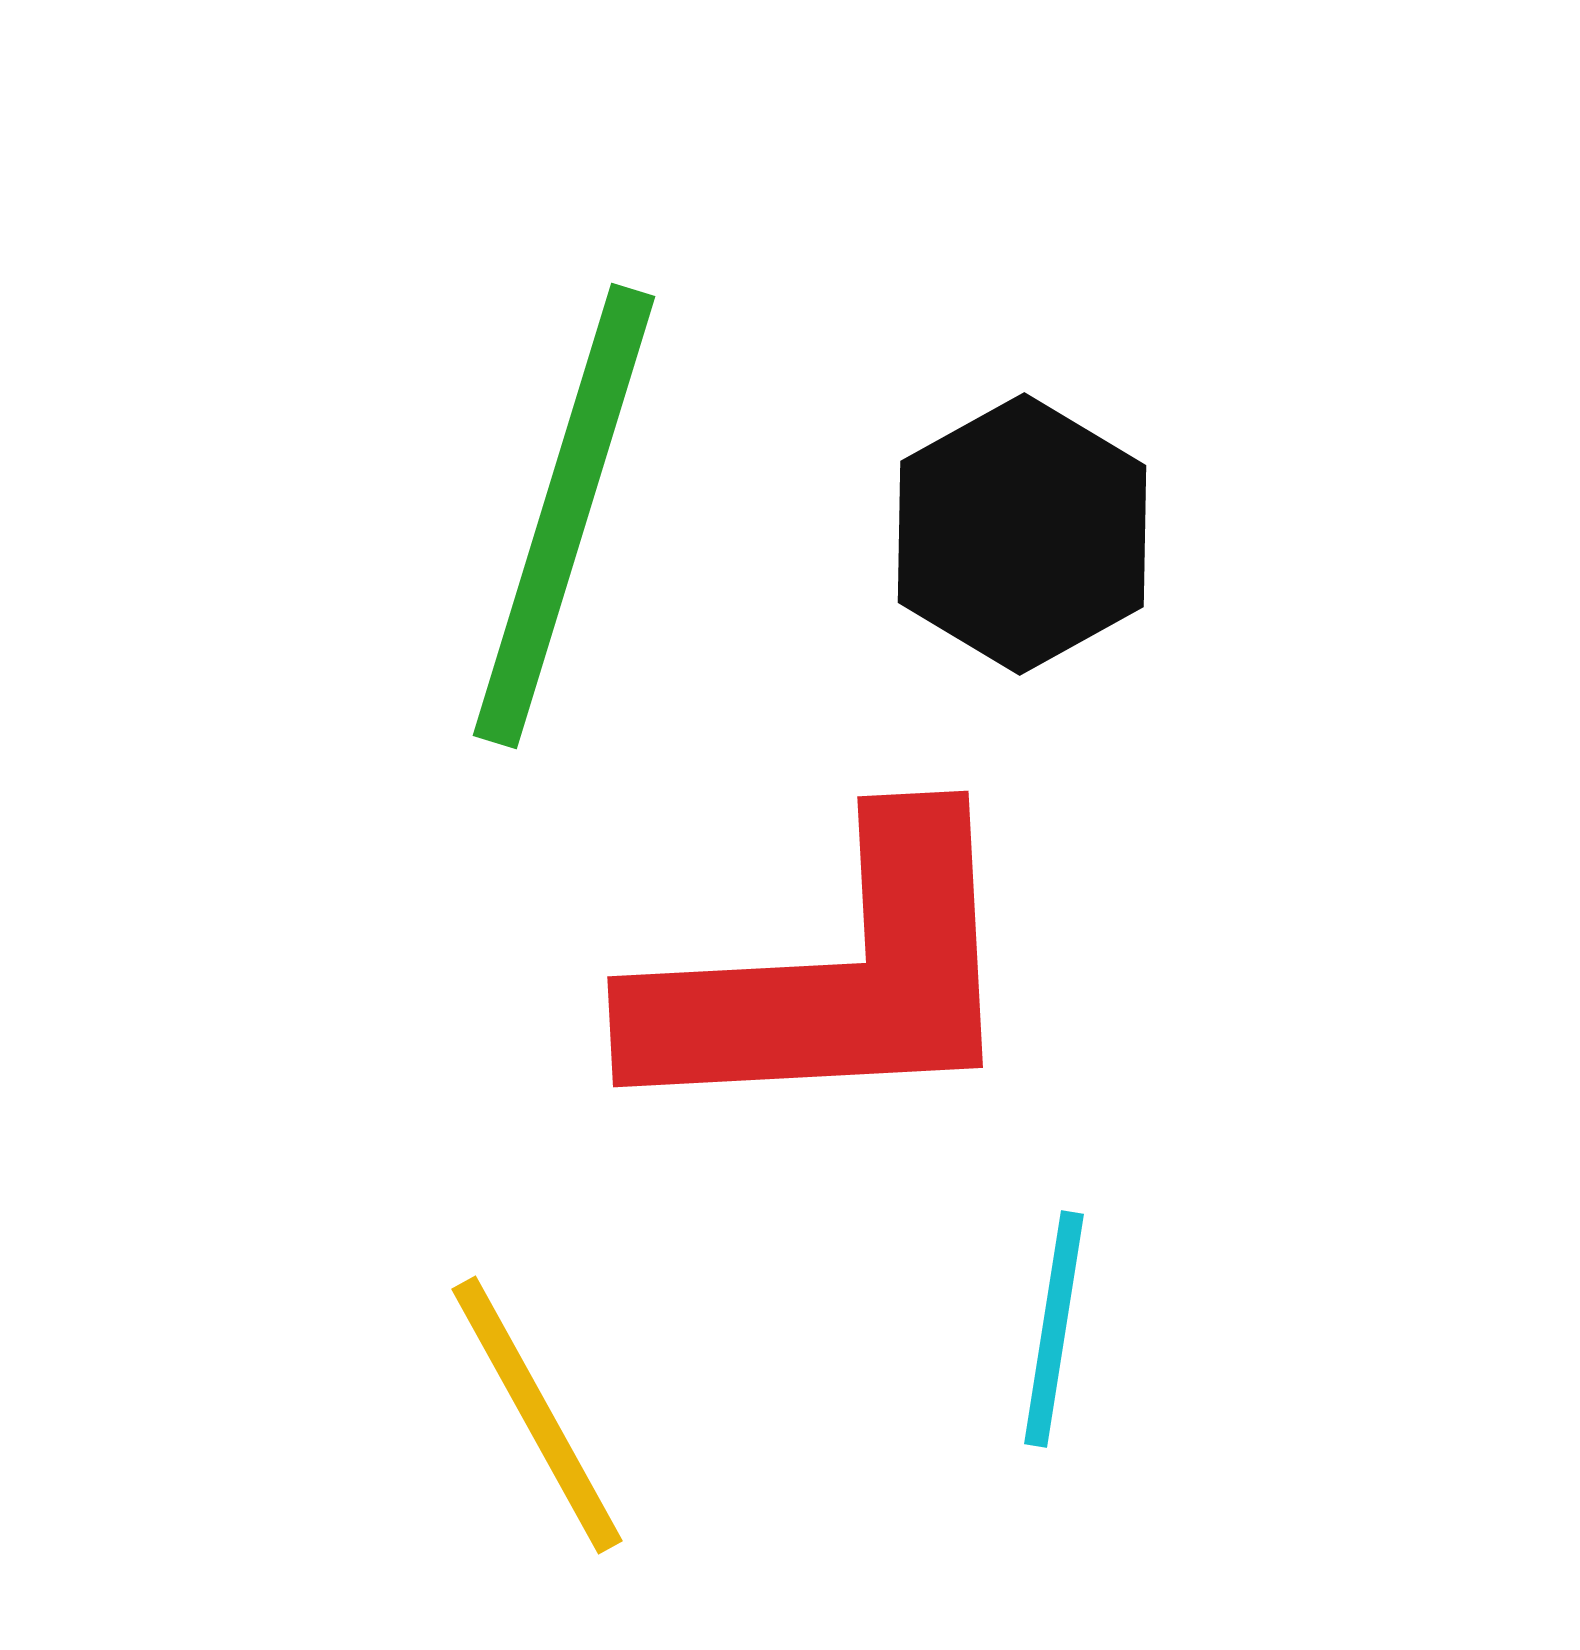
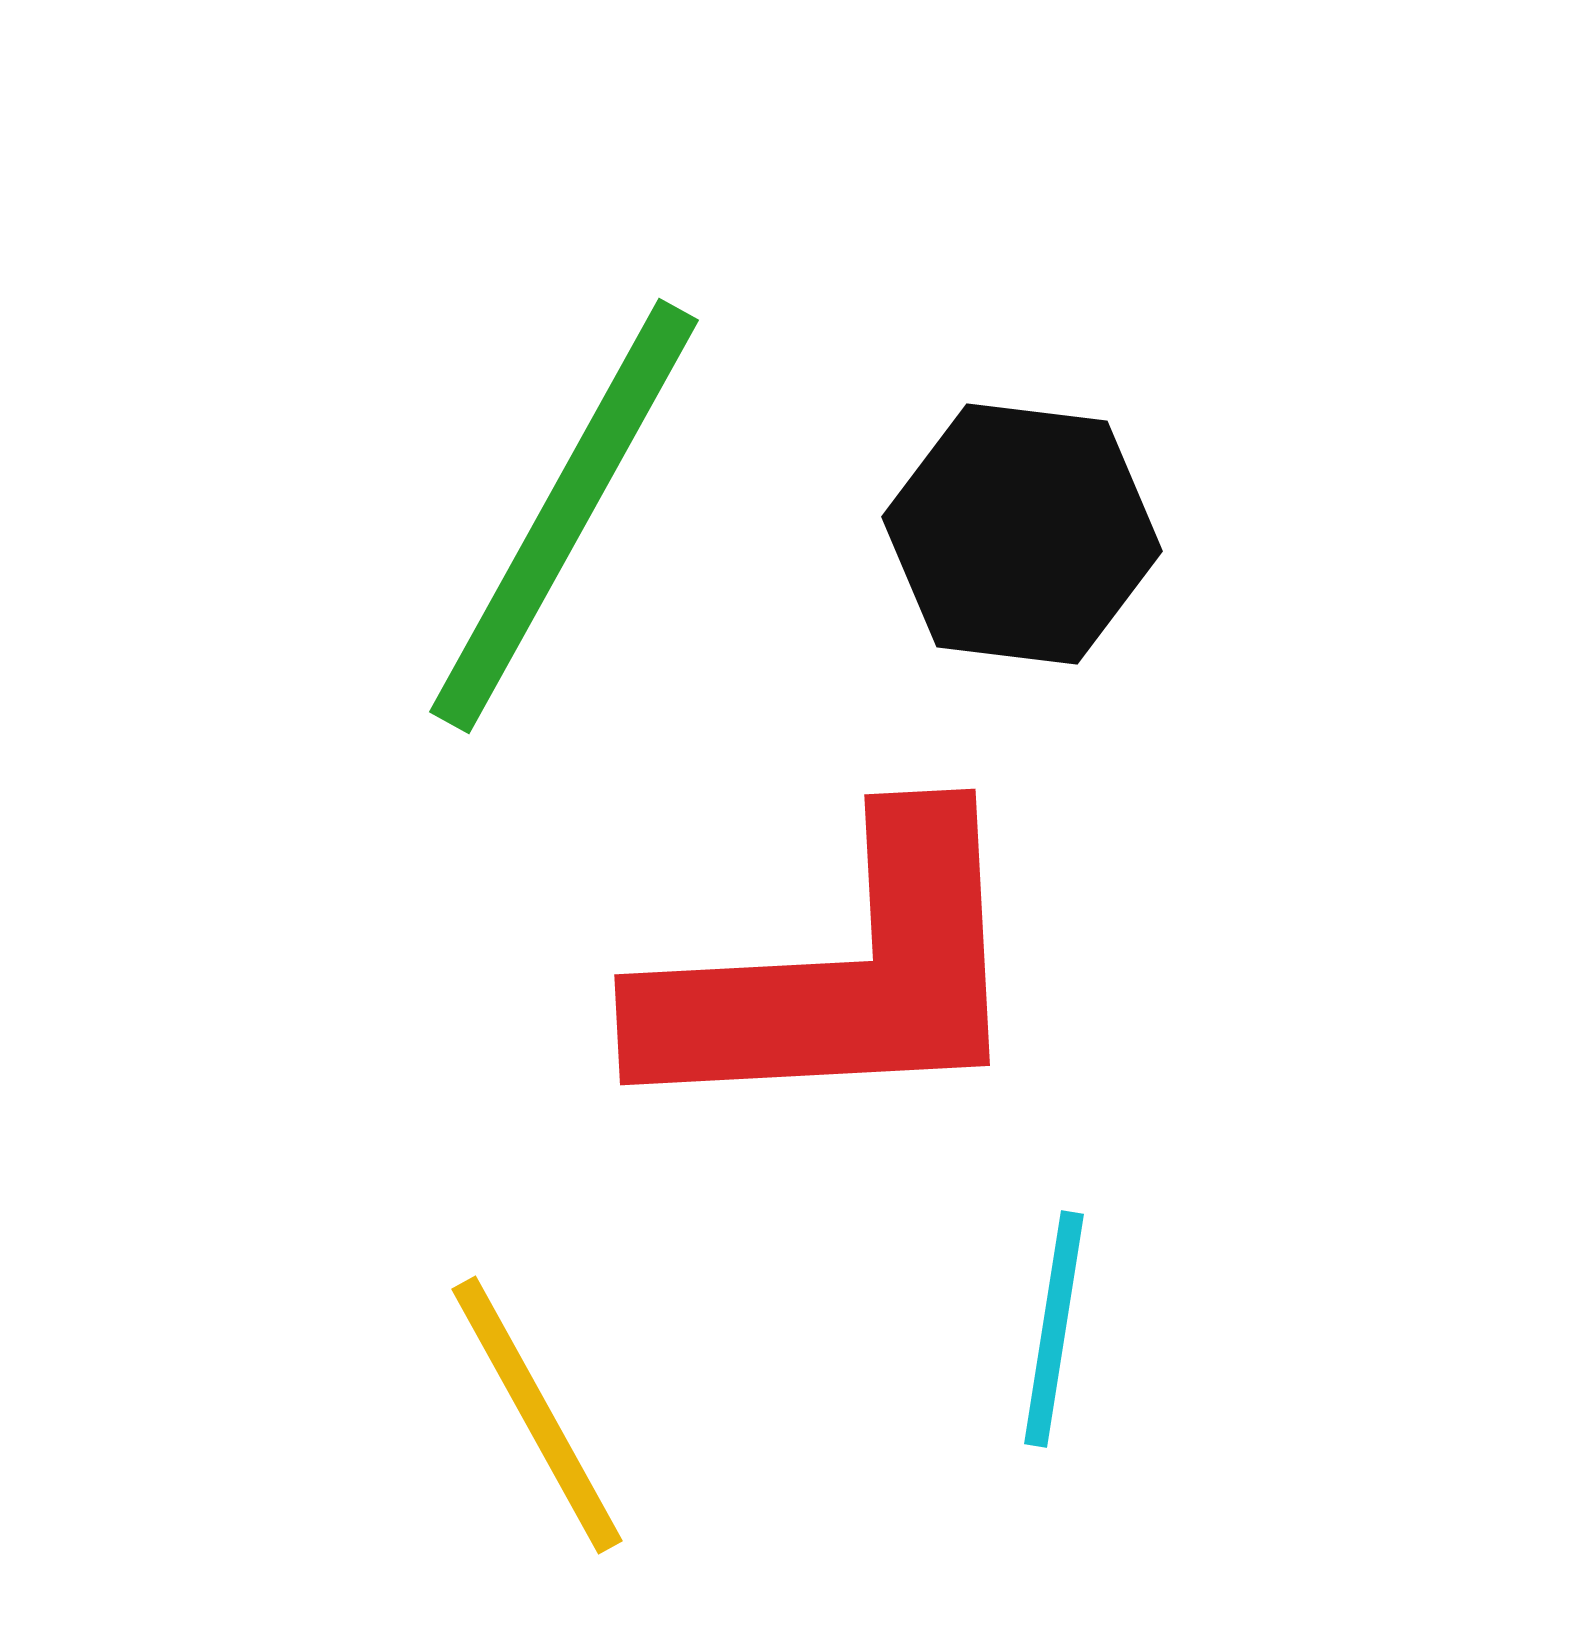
green line: rotated 12 degrees clockwise
black hexagon: rotated 24 degrees counterclockwise
red L-shape: moved 7 px right, 2 px up
